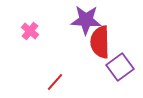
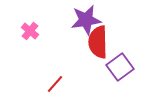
purple star: rotated 12 degrees counterclockwise
red semicircle: moved 2 px left
red line: moved 2 px down
